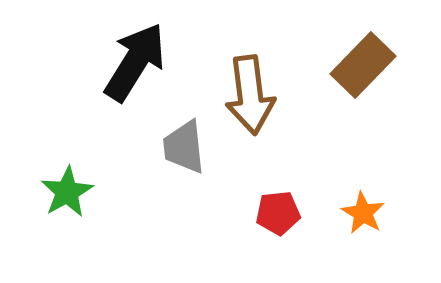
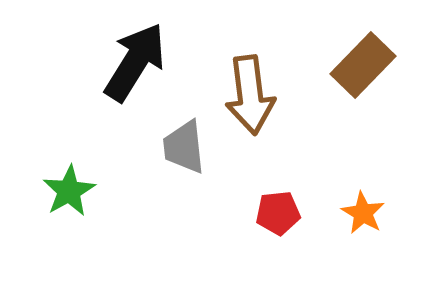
green star: moved 2 px right, 1 px up
